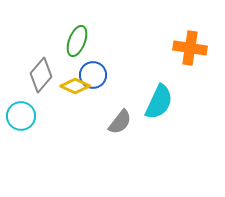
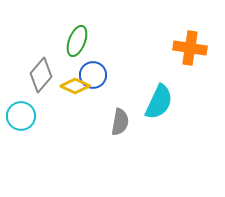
gray semicircle: rotated 28 degrees counterclockwise
